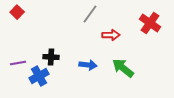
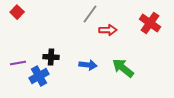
red arrow: moved 3 px left, 5 px up
